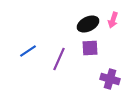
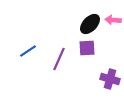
pink arrow: rotated 77 degrees clockwise
black ellipse: moved 2 px right; rotated 20 degrees counterclockwise
purple square: moved 3 px left
